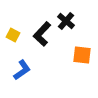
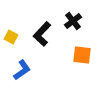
black cross: moved 7 px right; rotated 12 degrees clockwise
yellow square: moved 2 px left, 2 px down
